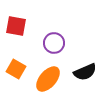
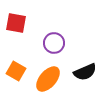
red square: moved 3 px up
orange square: moved 2 px down
